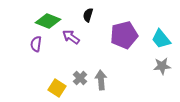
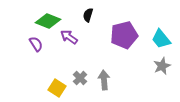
purple arrow: moved 2 px left
purple semicircle: rotated 140 degrees clockwise
gray star: rotated 18 degrees counterclockwise
gray arrow: moved 3 px right
